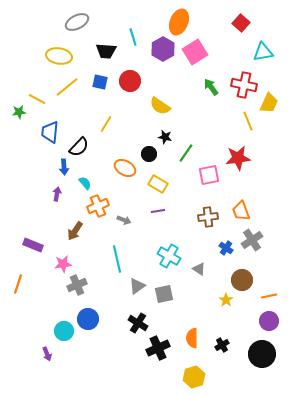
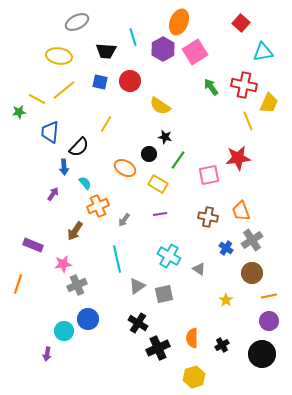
yellow line at (67, 87): moved 3 px left, 3 px down
green line at (186, 153): moved 8 px left, 7 px down
purple arrow at (57, 194): moved 4 px left; rotated 24 degrees clockwise
purple line at (158, 211): moved 2 px right, 3 px down
brown cross at (208, 217): rotated 18 degrees clockwise
gray arrow at (124, 220): rotated 104 degrees clockwise
brown circle at (242, 280): moved 10 px right, 7 px up
purple arrow at (47, 354): rotated 32 degrees clockwise
